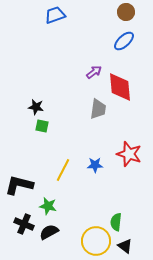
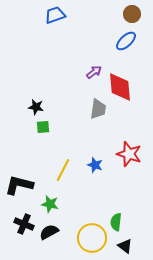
brown circle: moved 6 px right, 2 px down
blue ellipse: moved 2 px right
green square: moved 1 px right, 1 px down; rotated 16 degrees counterclockwise
blue star: rotated 21 degrees clockwise
green star: moved 2 px right, 2 px up
yellow circle: moved 4 px left, 3 px up
